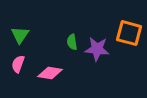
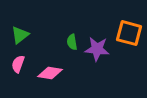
green triangle: rotated 18 degrees clockwise
